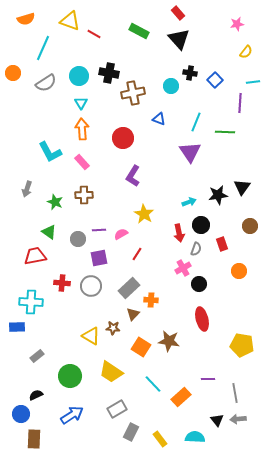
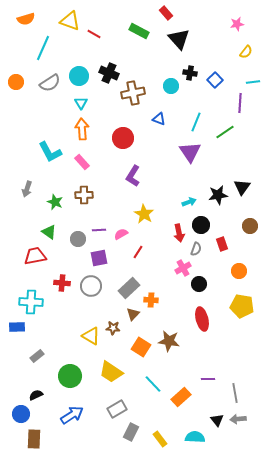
red rectangle at (178, 13): moved 12 px left
orange circle at (13, 73): moved 3 px right, 9 px down
black cross at (109, 73): rotated 12 degrees clockwise
gray semicircle at (46, 83): moved 4 px right
green line at (225, 132): rotated 36 degrees counterclockwise
red line at (137, 254): moved 1 px right, 2 px up
yellow pentagon at (242, 345): moved 39 px up
